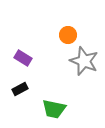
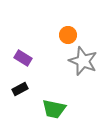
gray star: moved 1 px left
